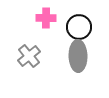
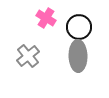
pink cross: rotated 30 degrees clockwise
gray cross: moved 1 px left
